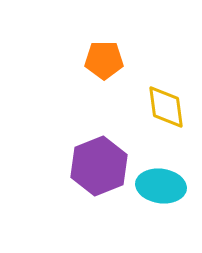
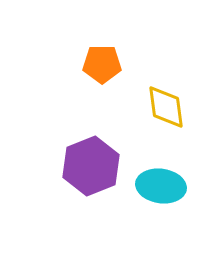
orange pentagon: moved 2 px left, 4 px down
purple hexagon: moved 8 px left
